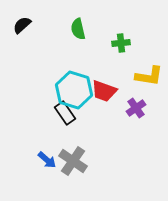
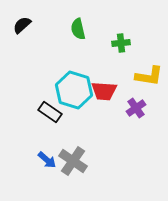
red trapezoid: rotated 16 degrees counterclockwise
black rectangle: moved 15 px left, 1 px up; rotated 20 degrees counterclockwise
